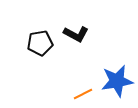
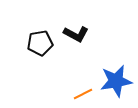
blue star: moved 1 px left
